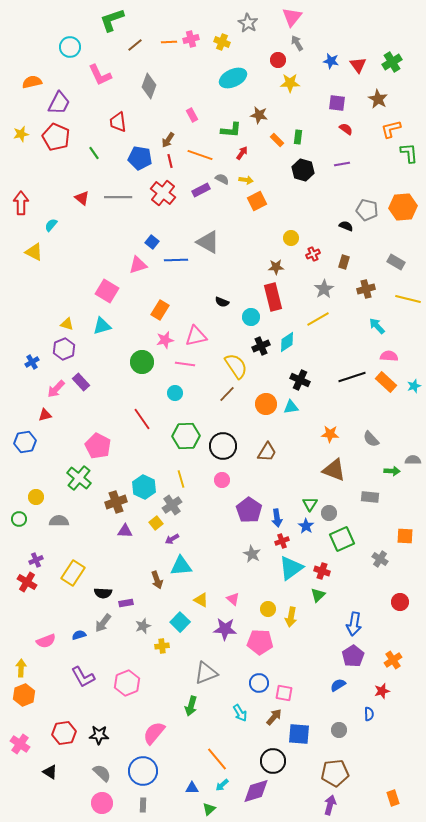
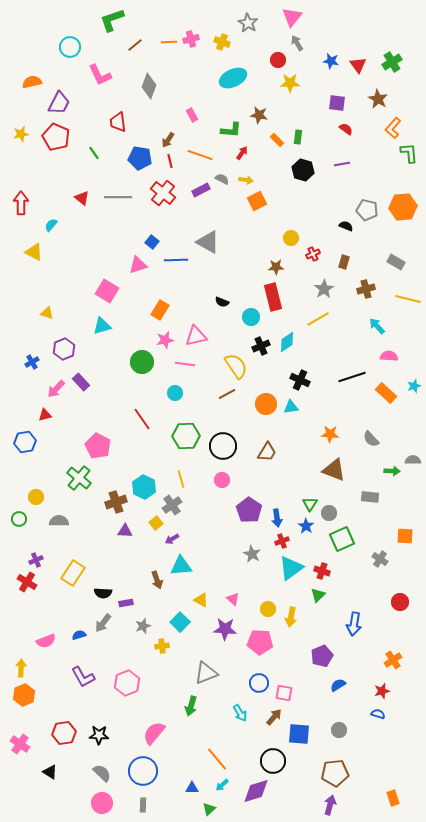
orange L-shape at (391, 129): moved 2 px right, 1 px up; rotated 35 degrees counterclockwise
yellow triangle at (67, 324): moved 20 px left, 11 px up
orange rectangle at (386, 382): moved 11 px down
brown line at (227, 394): rotated 18 degrees clockwise
purple pentagon at (353, 656): moved 31 px left; rotated 10 degrees clockwise
blue semicircle at (369, 714): moved 9 px right; rotated 72 degrees counterclockwise
